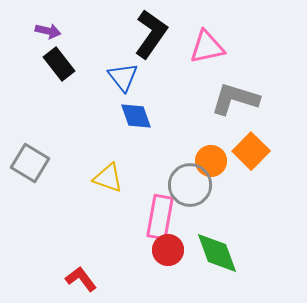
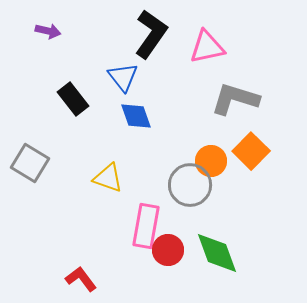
black rectangle: moved 14 px right, 35 px down
pink rectangle: moved 14 px left, 9 px down
